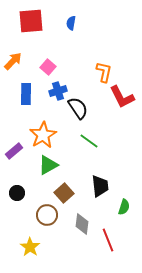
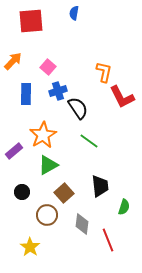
blue semicircle: moved 3 px right, 10 px up
black circle: moved 5 px right, 1 px up
